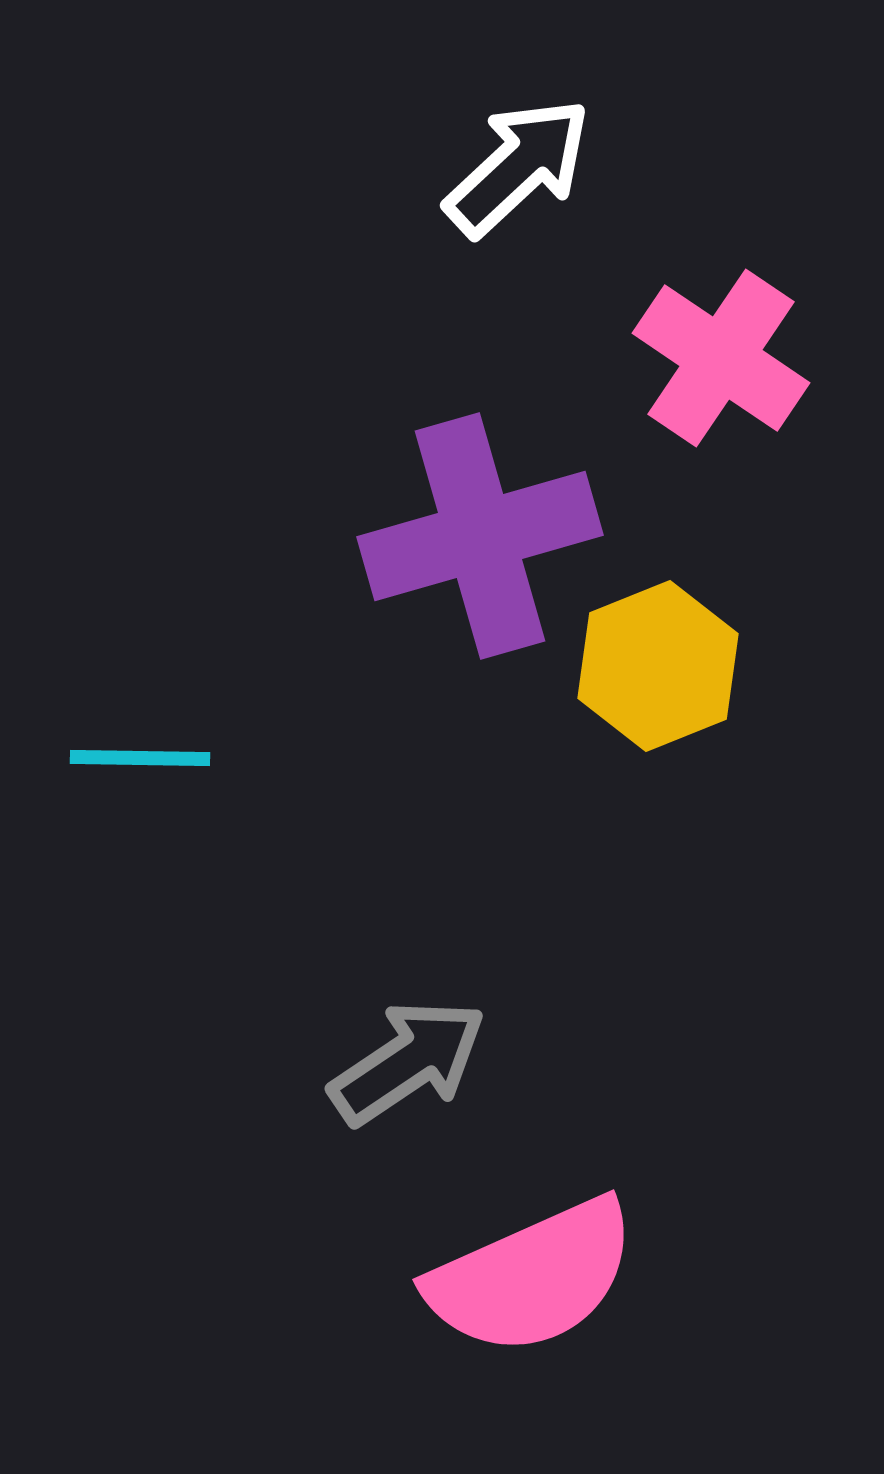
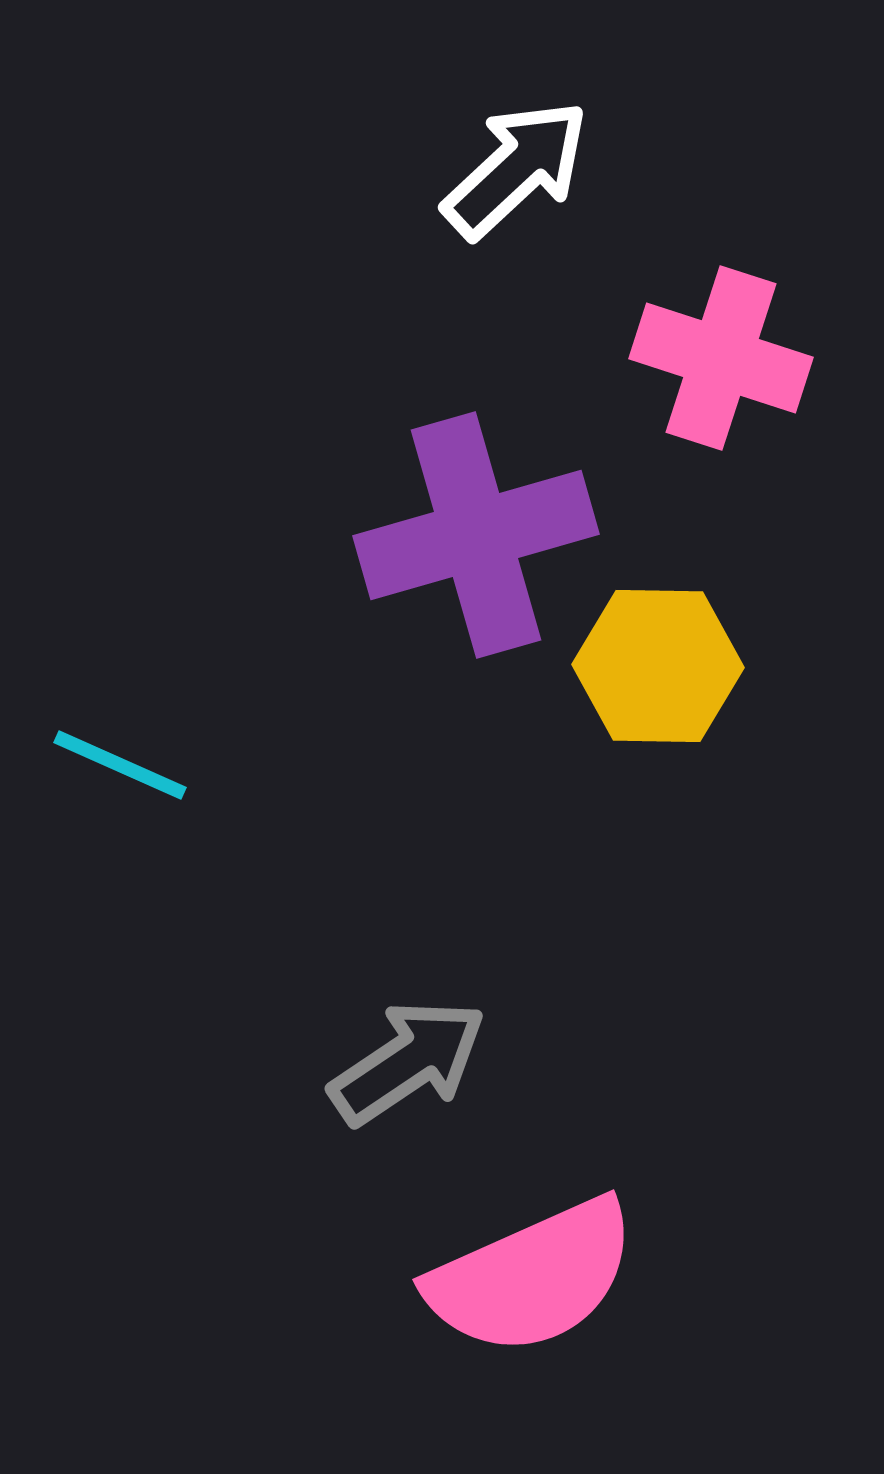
white arrow: moved 2 px left, 2 px down
pink cross: rotated 16 degrees counterclockwise
purple cross: moved 4 px left, 1 px up
yellow hexagon: rotated 23 degrees clockwise
cyan line: moved 20 px left, 7 px down; rotated 23 degrees clockwise
